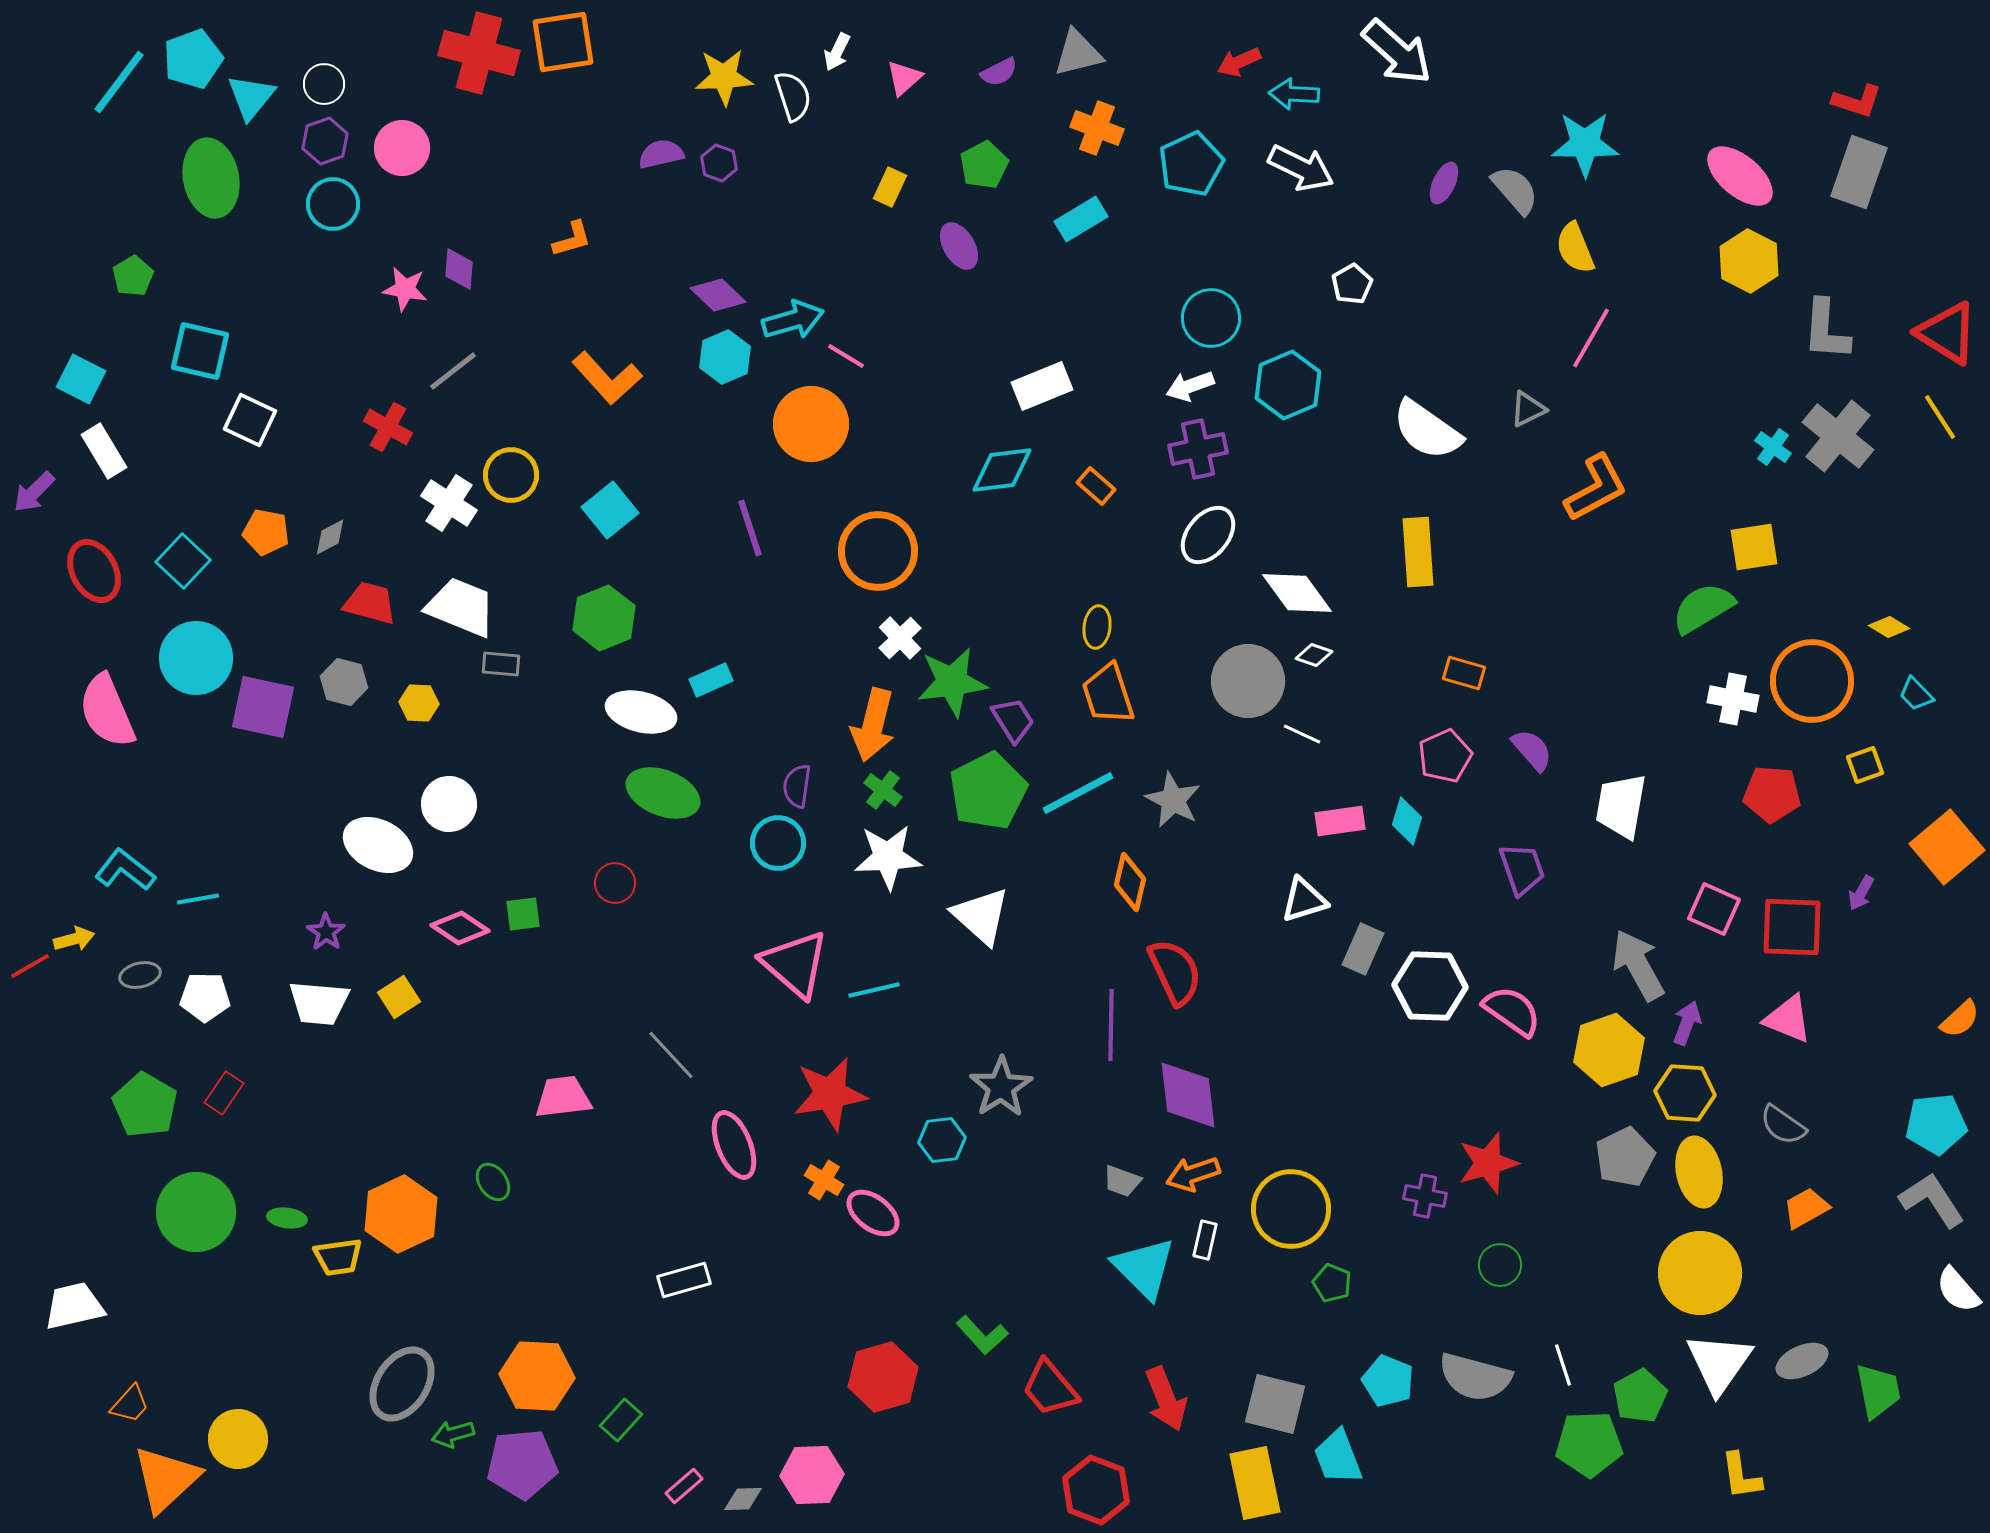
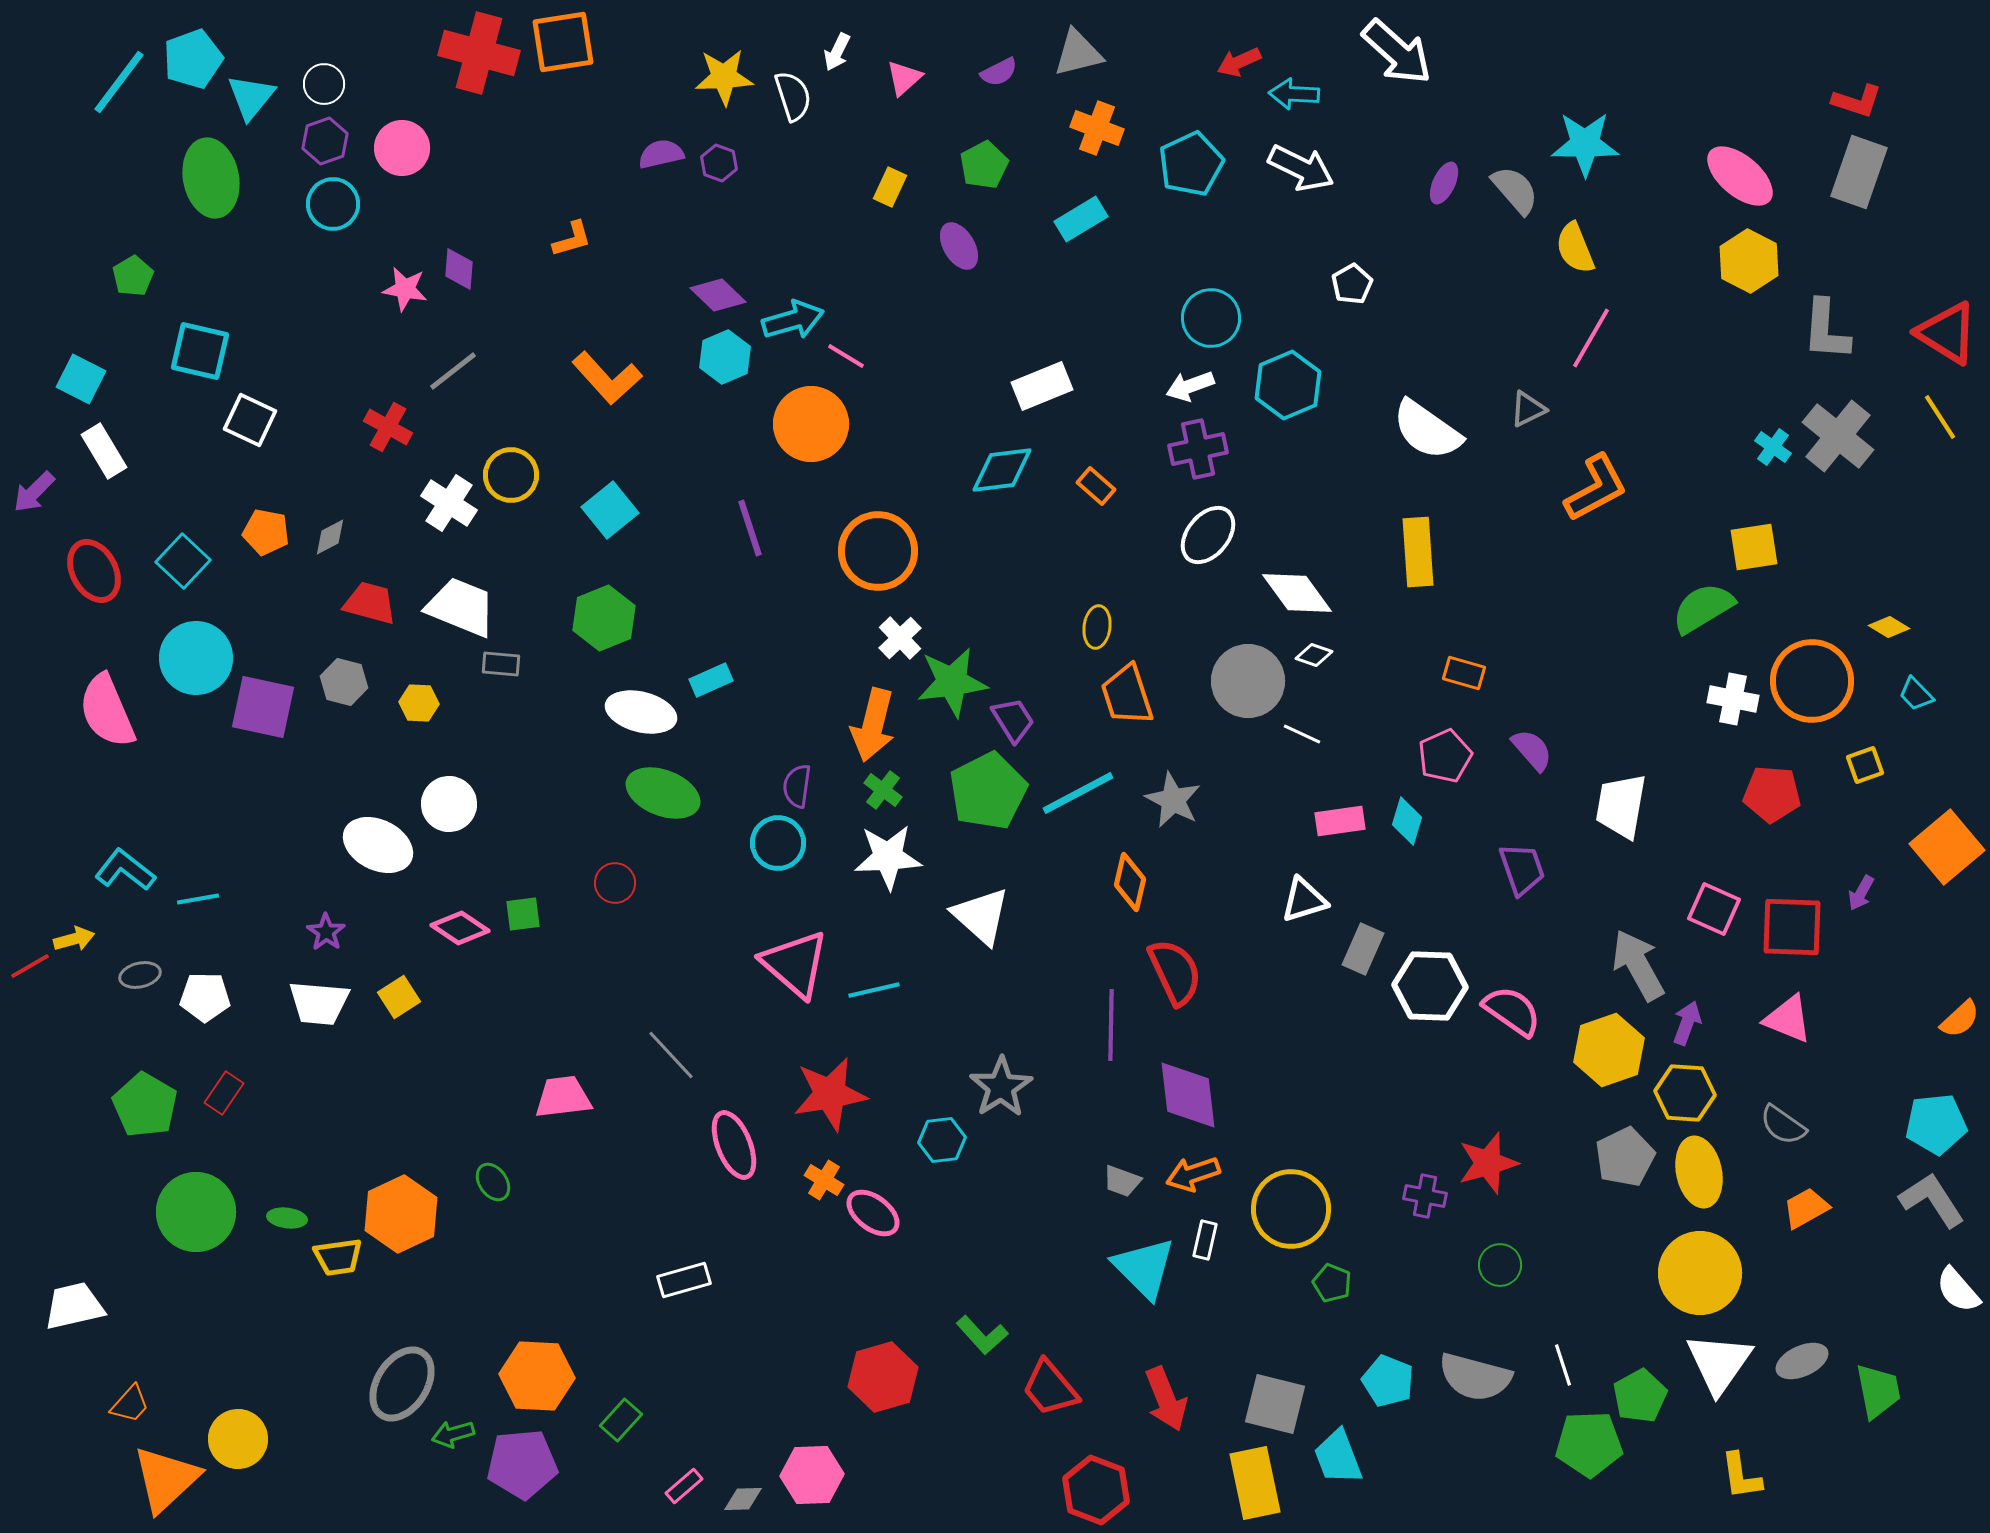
orange trapezoid at (1108, 694): moved 19 px right, 1 px down
